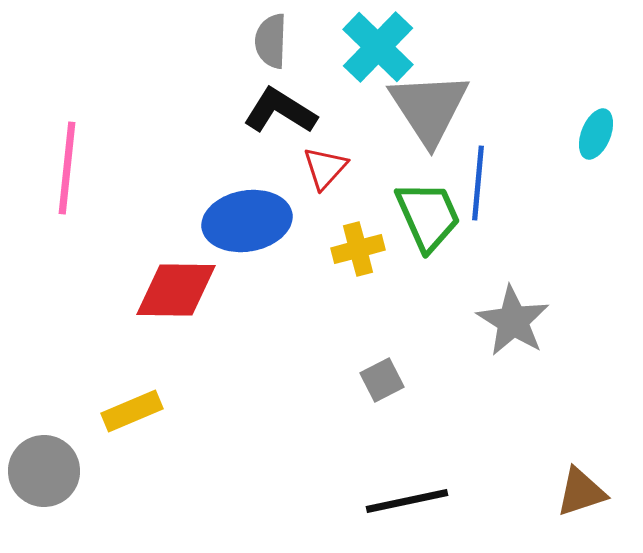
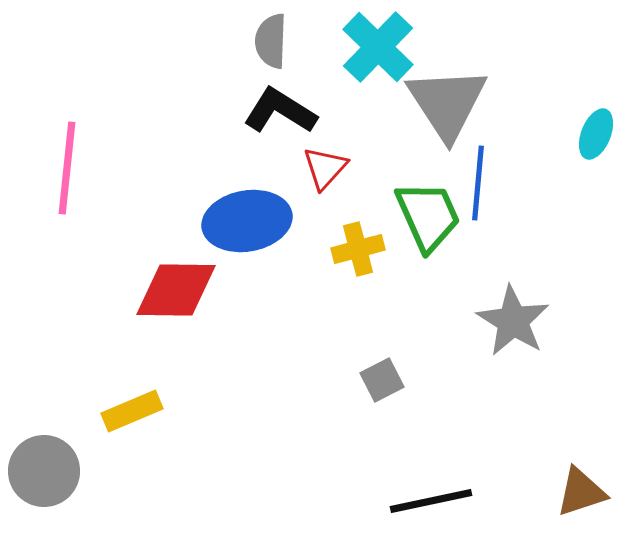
gray triangle: moved 18 px right, 5 px up
black line: moved 24 px right
